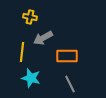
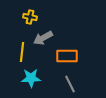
cyan star: rotated 18 degrees counterclockwise
